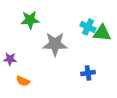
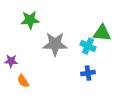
cyan cross: moved 19 px down
purple star: moved 1 px right, 2 px down
orange semicircle: rotated 32 degrees clockwise
